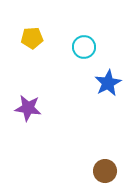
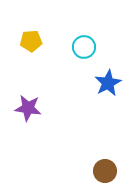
yellow pentagon: moved 1 px left, 3 px down
